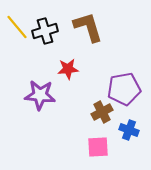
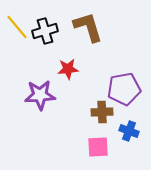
purple star: rotated 8 degrees counterclockwise
brown cross: rotated 25 degrees clockwise
blue cross: moved 1 px down
